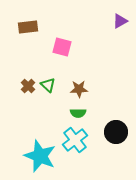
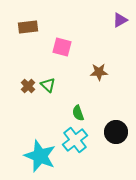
purple triangle: moved 1 px up
brown star: moved 20 px right, 17 px up
green semicircle: rotated 70 degrees clockwise
